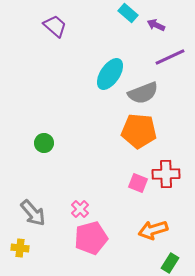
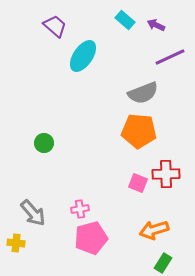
cyan rectangle: moved 3 px left, 7 px down
cyan ellipse: moved 27 px left, 18 px up
pink cross: rotated 36 degrees clockwise
orange arrow: moved 1 px right
yellow cross: moved 4 px left, 5 px up
green rectangle: moved 7 px left
